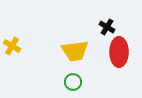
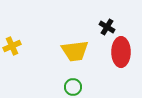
yellow cross: rotated 36 degrees clockwise
red ellipse: moved 2 px right
green circle: moved 5 px down
